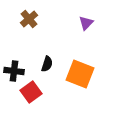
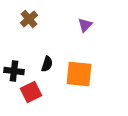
purple triangle: moved 1 px left, 2 px down
orange square: moved 1 px left; rotated 16 degrees counterclockwise
red square: rotated 10 degrees clockwise
